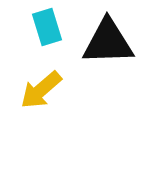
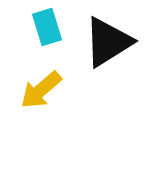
black triangle: rotated 30 degrees counterclockwise
